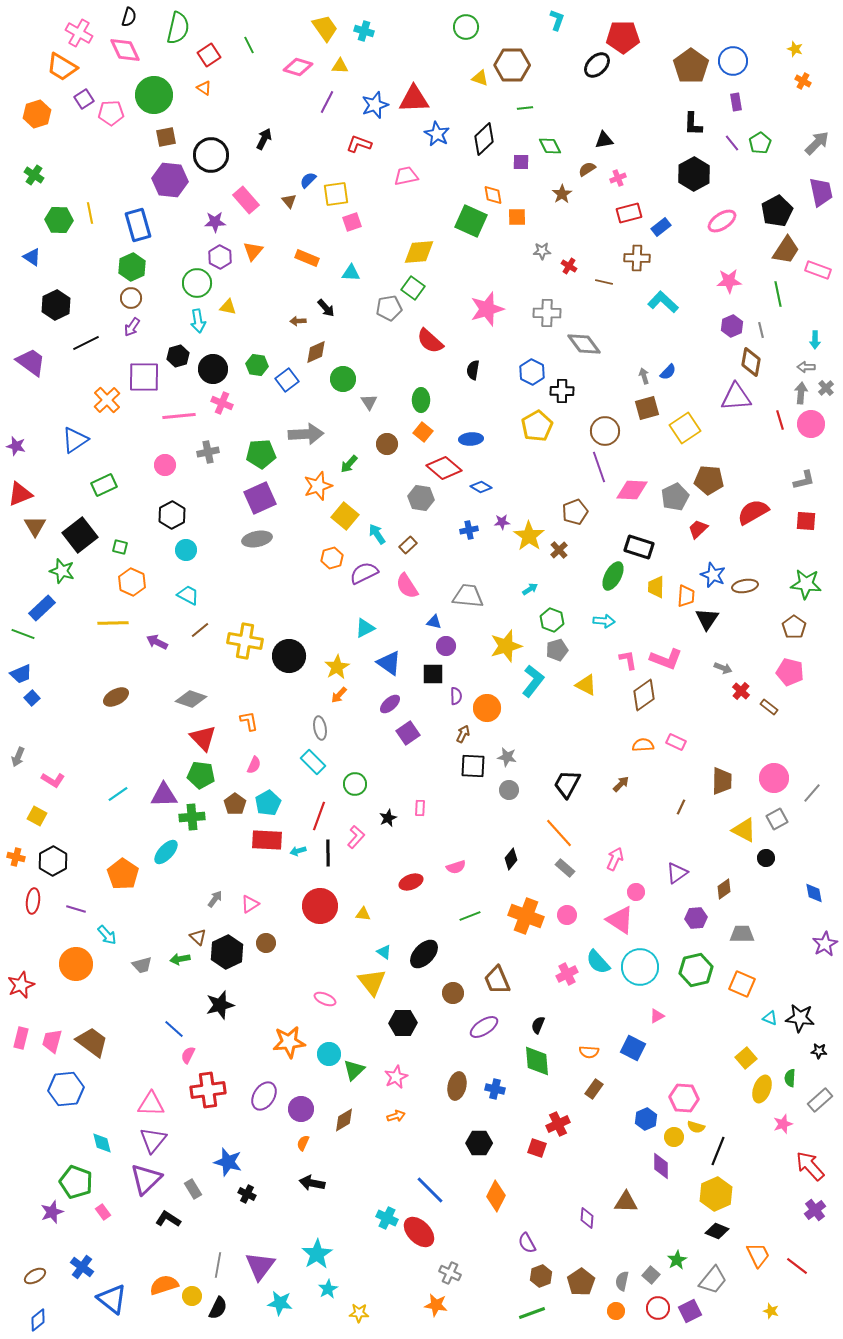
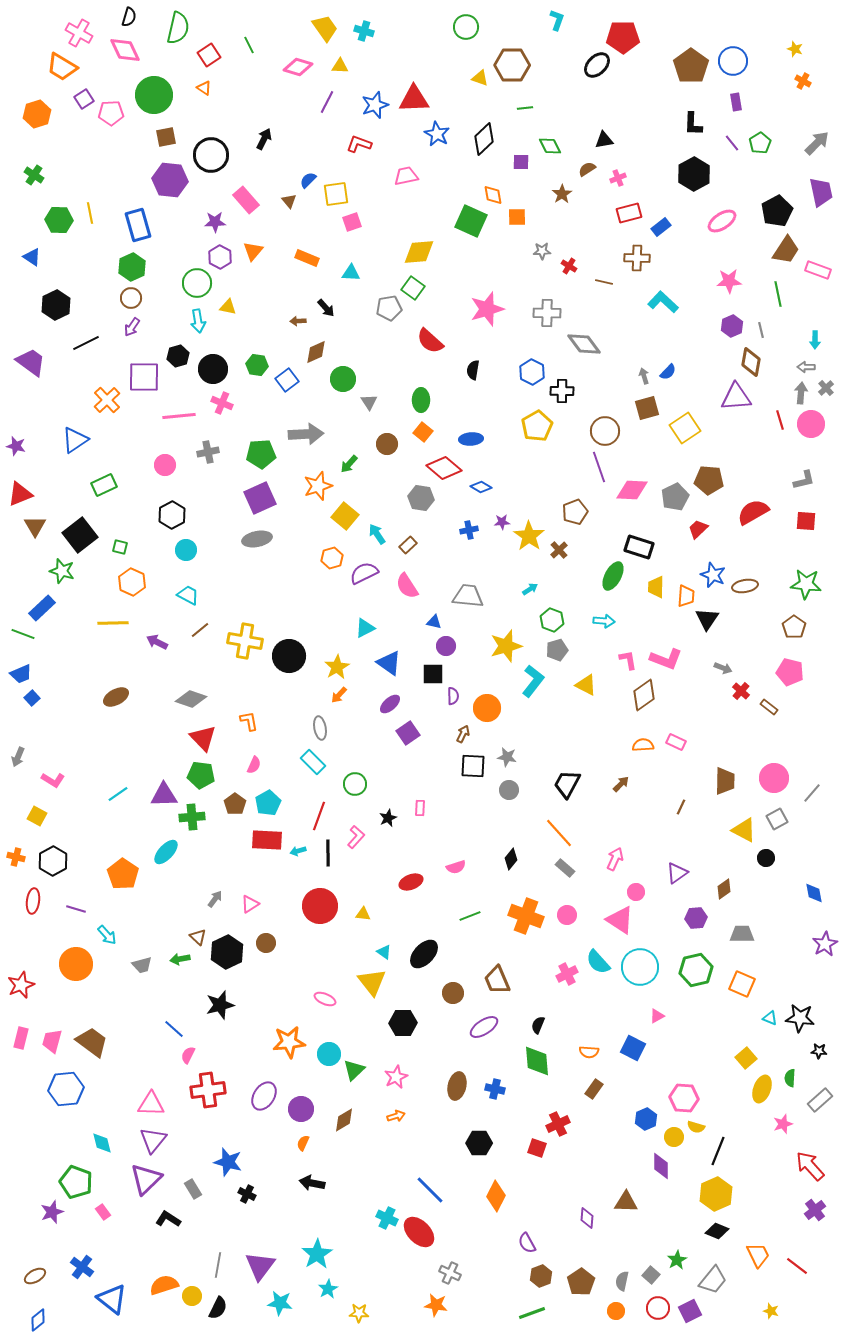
purple semicircle at (456, 696): moved 3 px left
brown trapezoid at (722, 781): moved 3 px right
